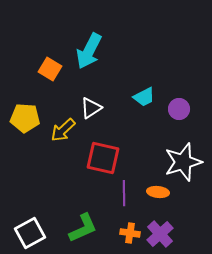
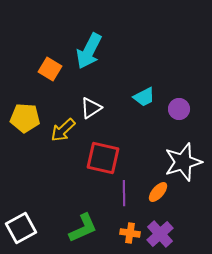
orange ellipse: rotated 55 degrees counterclockwise
white square: moved 9 px left, 5 px up
